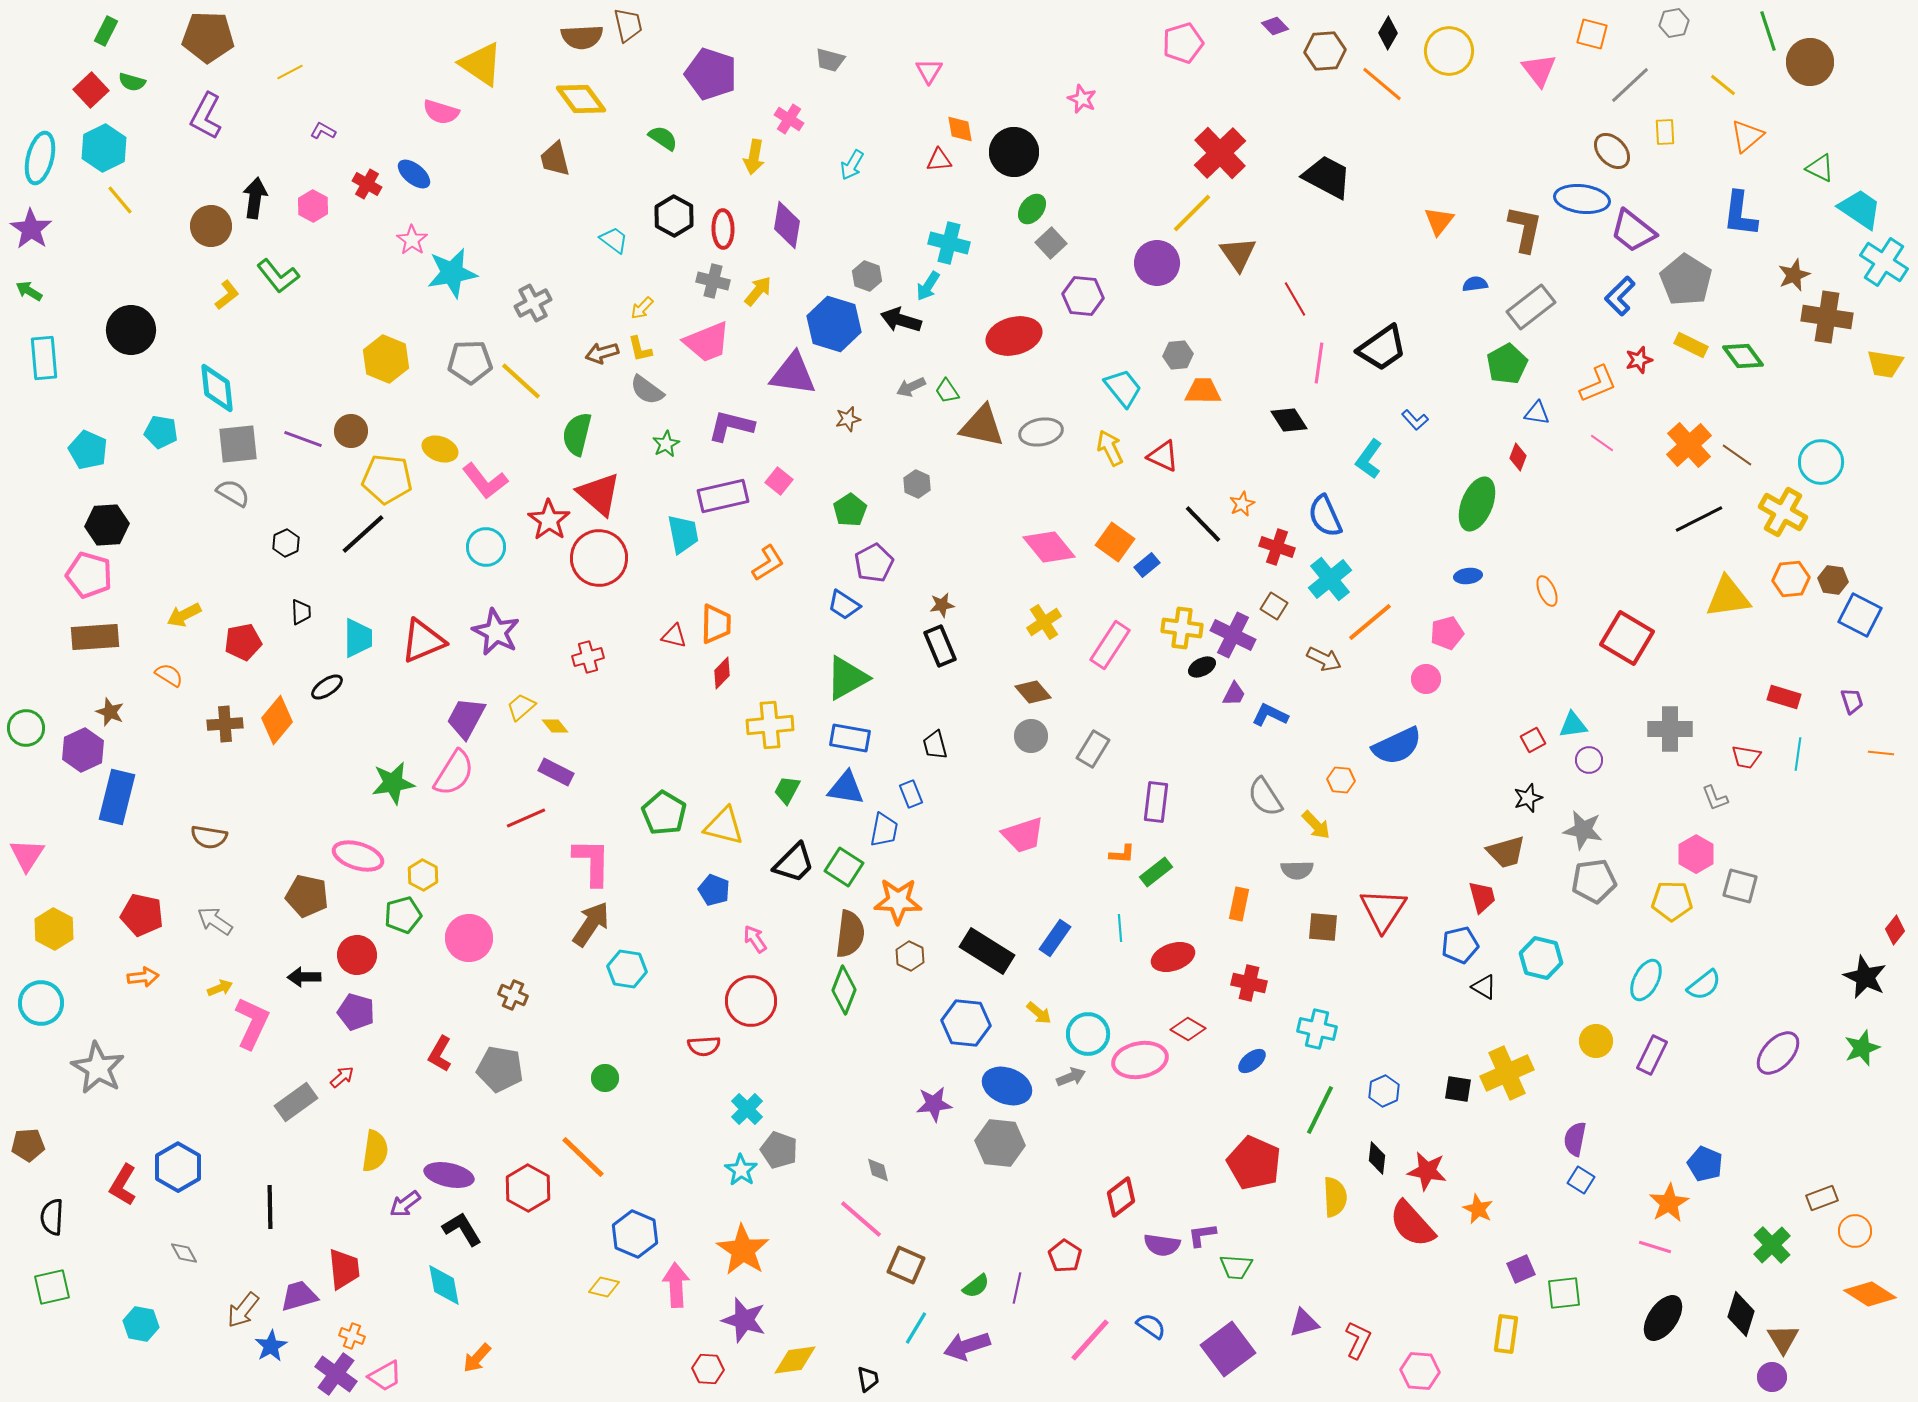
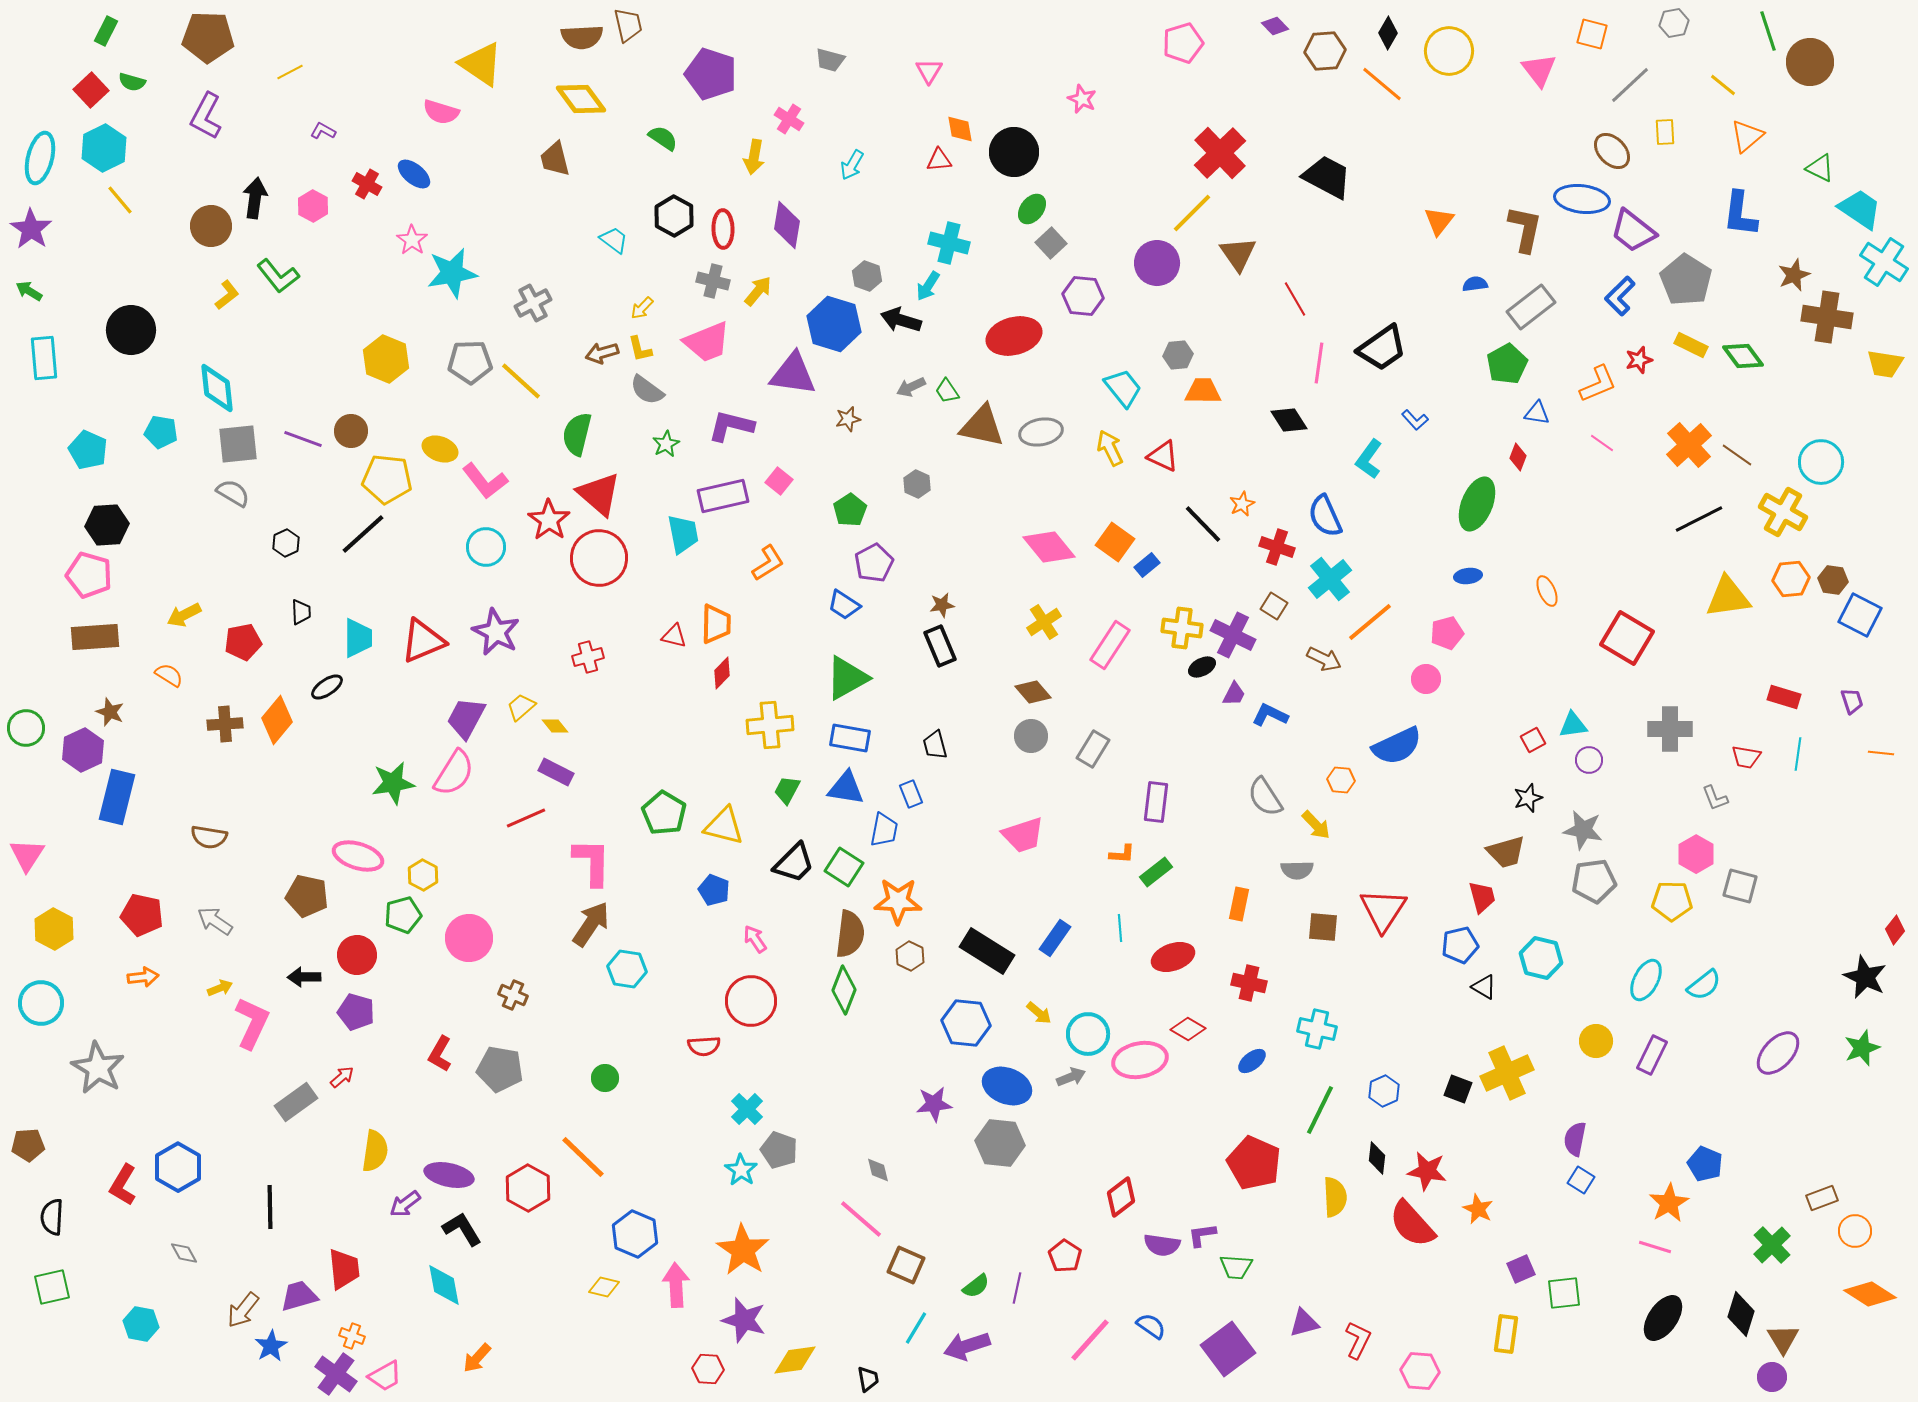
black square at (1458, 1089): rotated 12 degrees clockwise
